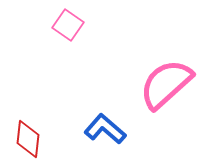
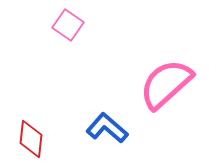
blue L-shape: moved 2 px right, 1 px up
red diamond: moved 3 px right
